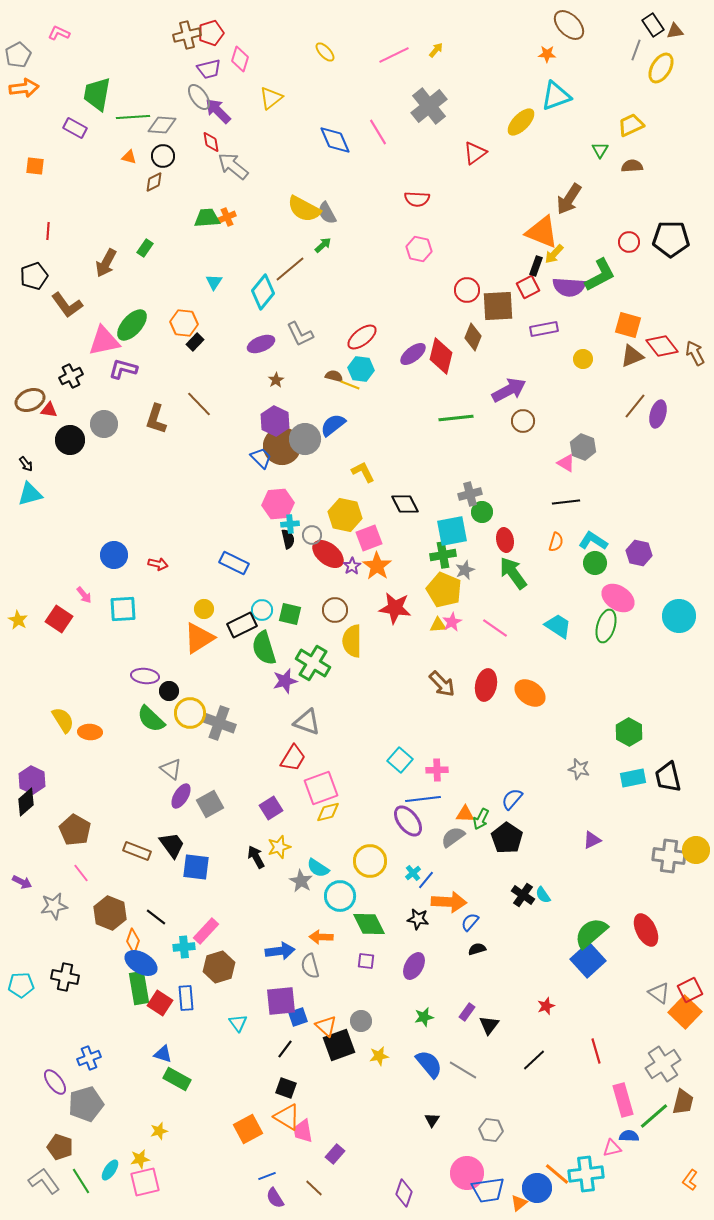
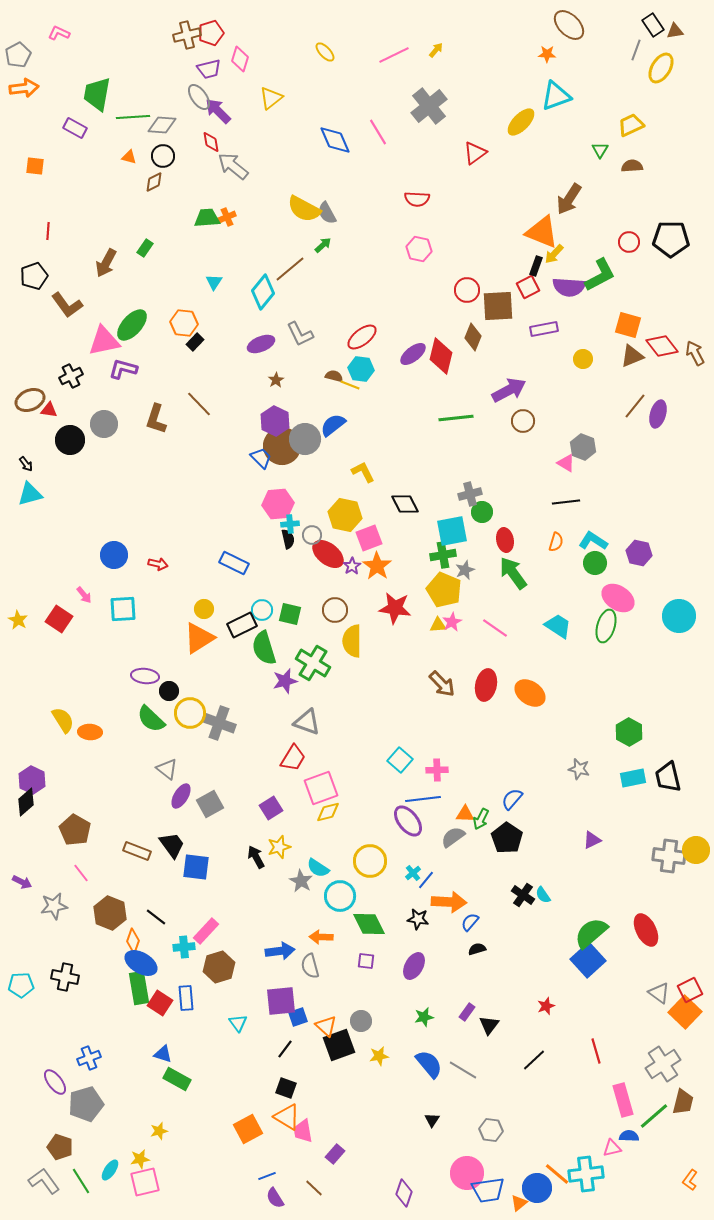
gray triangle at (171, 769): moved 4 px left
